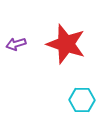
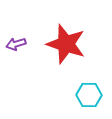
cyan hexagon: moved 7 px right, 5 px up
